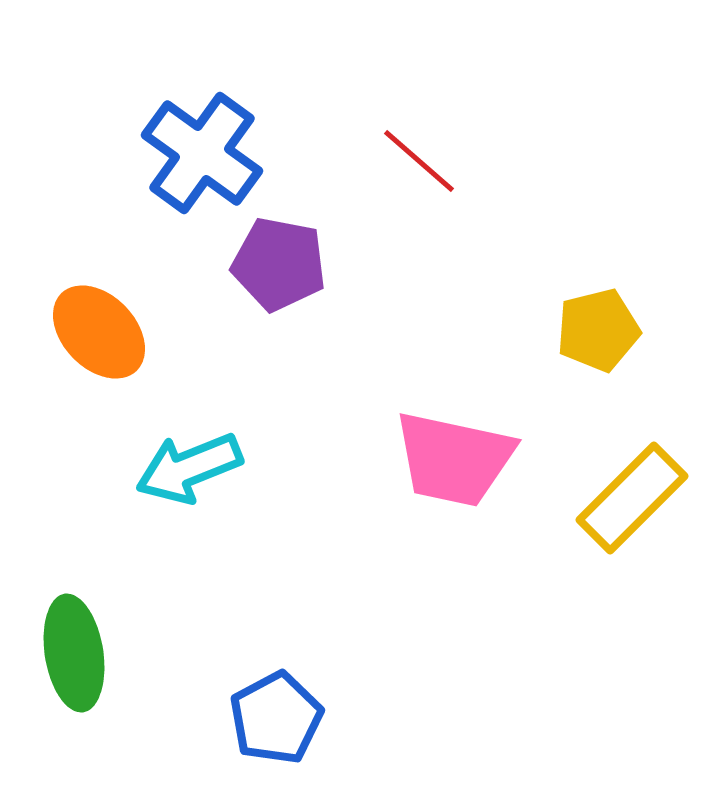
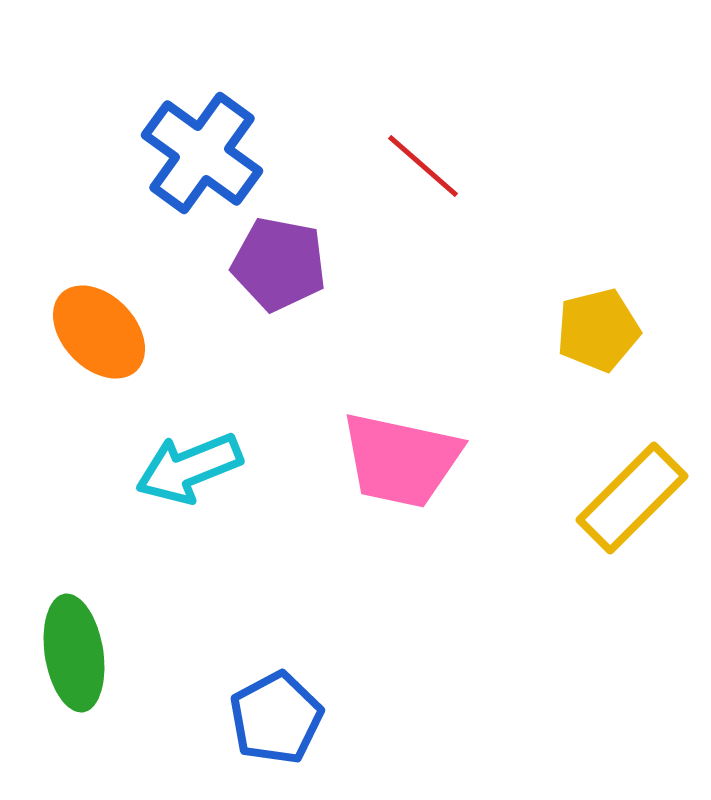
red line: moved 4 px right, 5 px down
pink trapezoid: moved 53 px left, 1 px down
